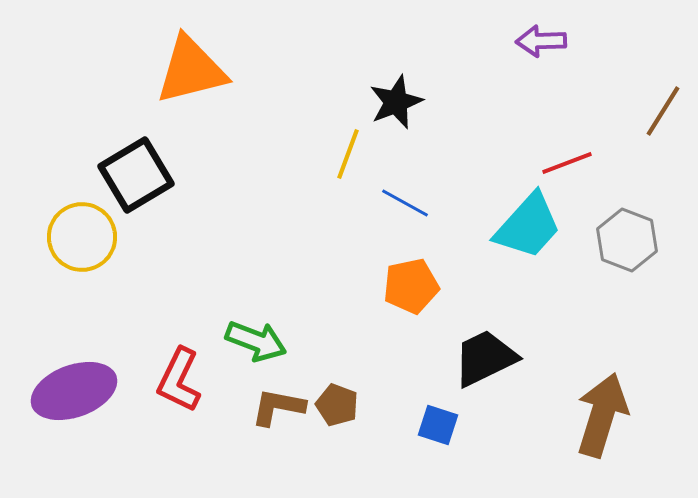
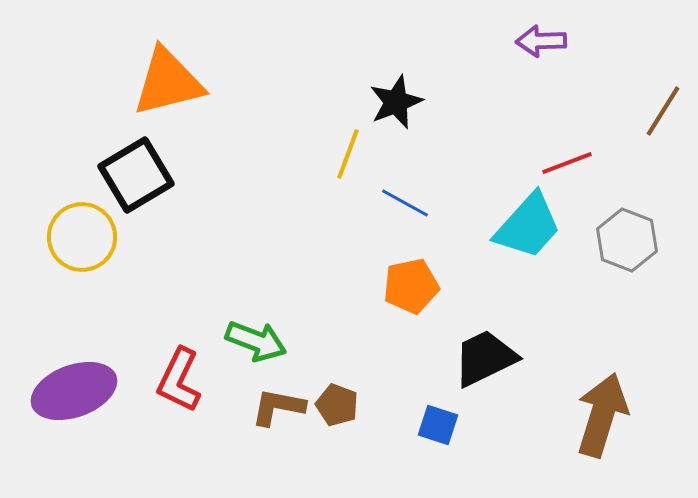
orange triangle: moved 23 px left, 12 px down
